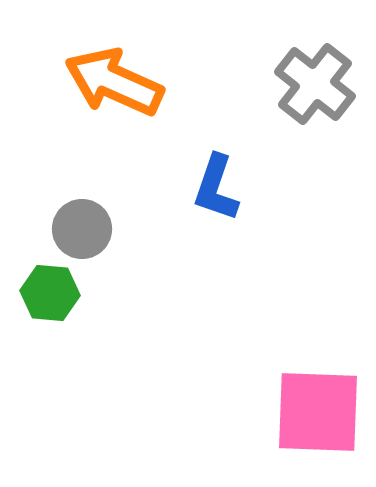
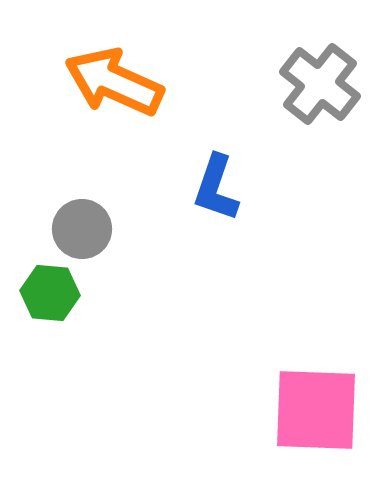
gray cross: moved 5 px right
pink square: moved 2 px left, 2 px up
